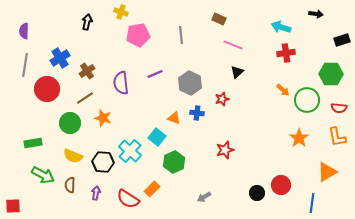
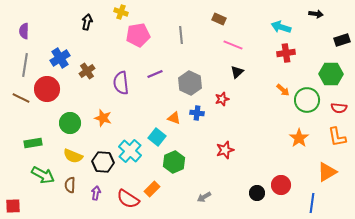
brown line at (85, 98): moved 64 px left; rotated 60 degrees clockwise
